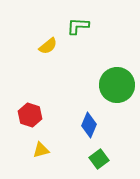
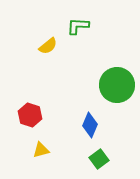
blue diamond: moved 1 px right
